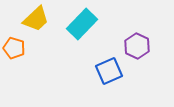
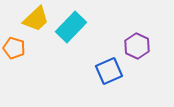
cyan rectangle: moved 11 px left, 3 px down
